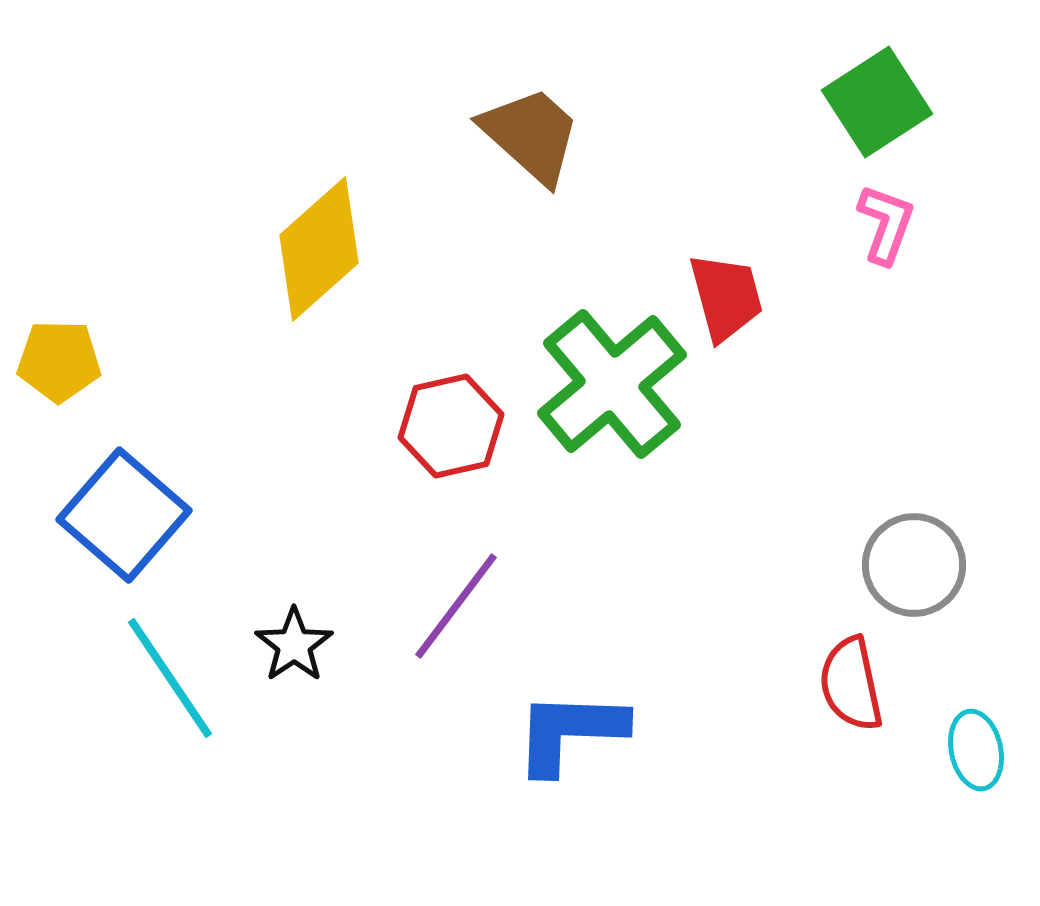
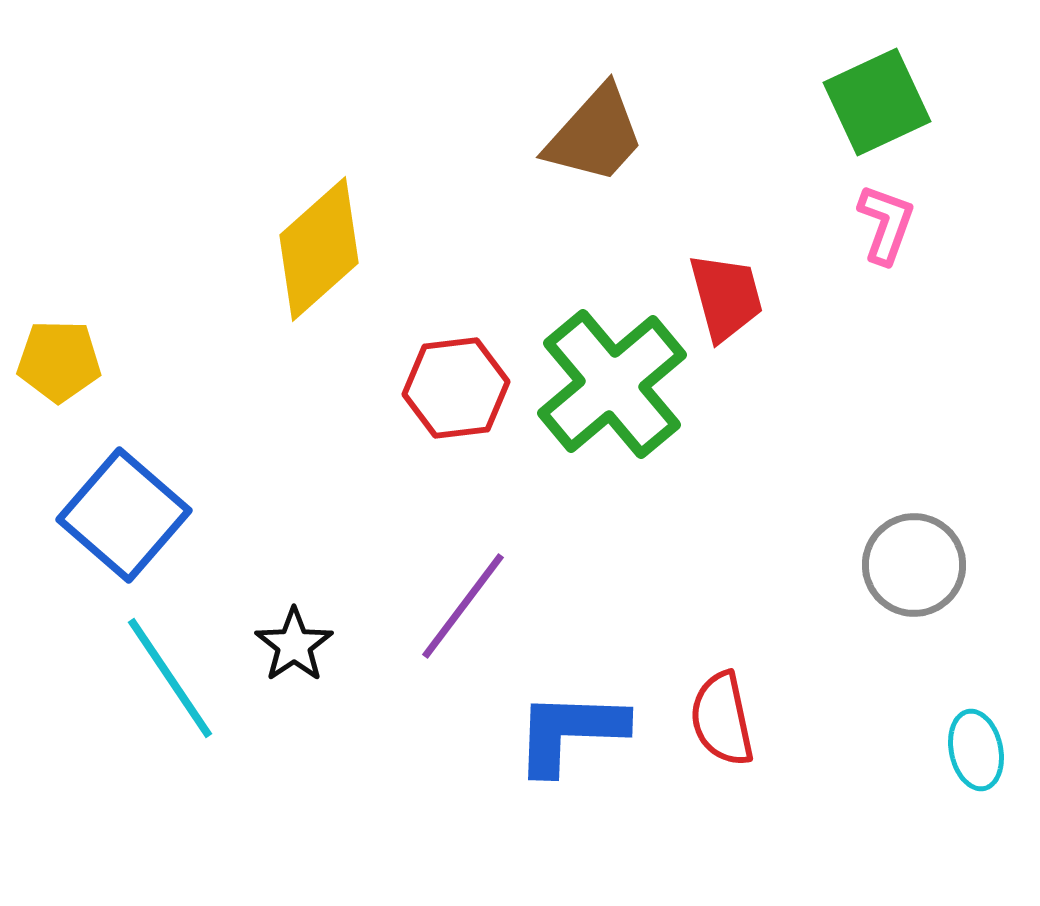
green square: rotated 8 degrees clockwise
brown trapezoid: moved 64 px right; rotated 90 degrees clockwise
red hexagon: moved 5 px right, 38 px up; rotated 6 degrees clockwise
purple line: moved 7 px right
red semicircle: moved 129 px left, 35 px down
